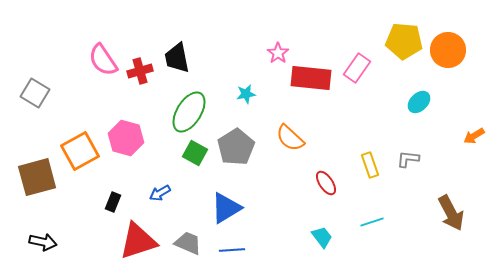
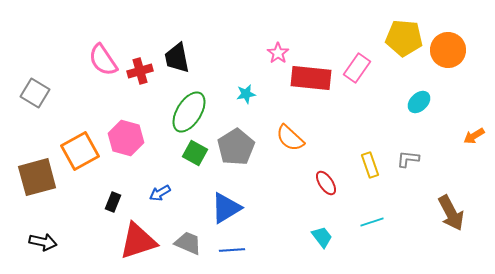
yellow pentagon: moved 3 px up
